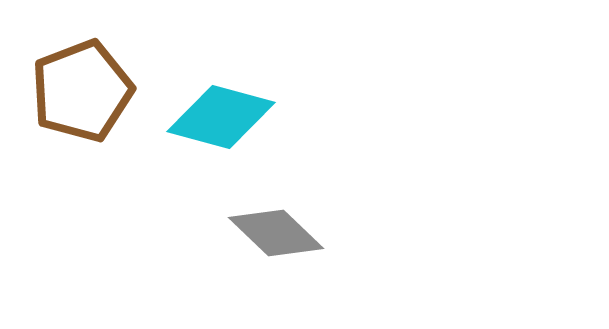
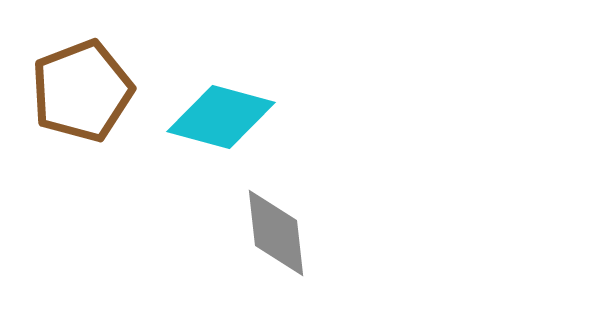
gray diamond: rotated 40 degrees clockwise
